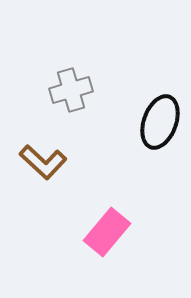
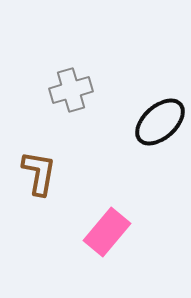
black ellipse: rotated 28 degrees clockwise
brown L-shape: moved 4 px left, 11 px down; rotated 123 degrees counterclockwise
